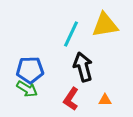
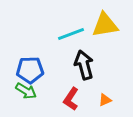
cyan line: rotated 44 degrees clockwise
black arrow: moved 1 px right, 2 px up
green arrow: moved 1 px left, 2 px down
orange triangle: rotated 24 degrees counterclockwise
